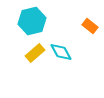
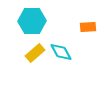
cyan hexagon: rotated 12 degrees clockwise
orange rectangle: moved 2 px left, 1 px down; rotated 42 degrees counterclockwise
